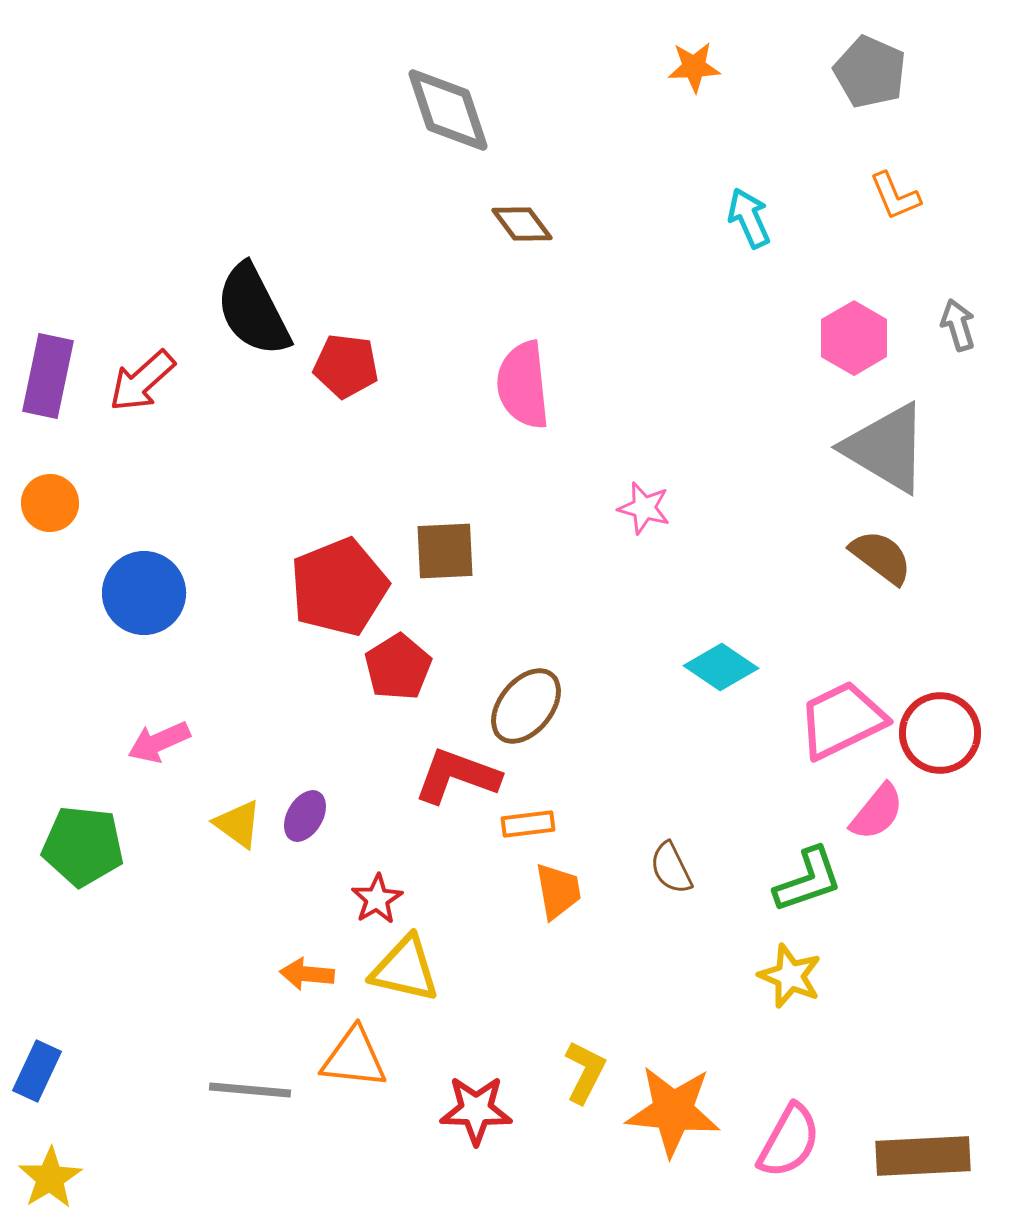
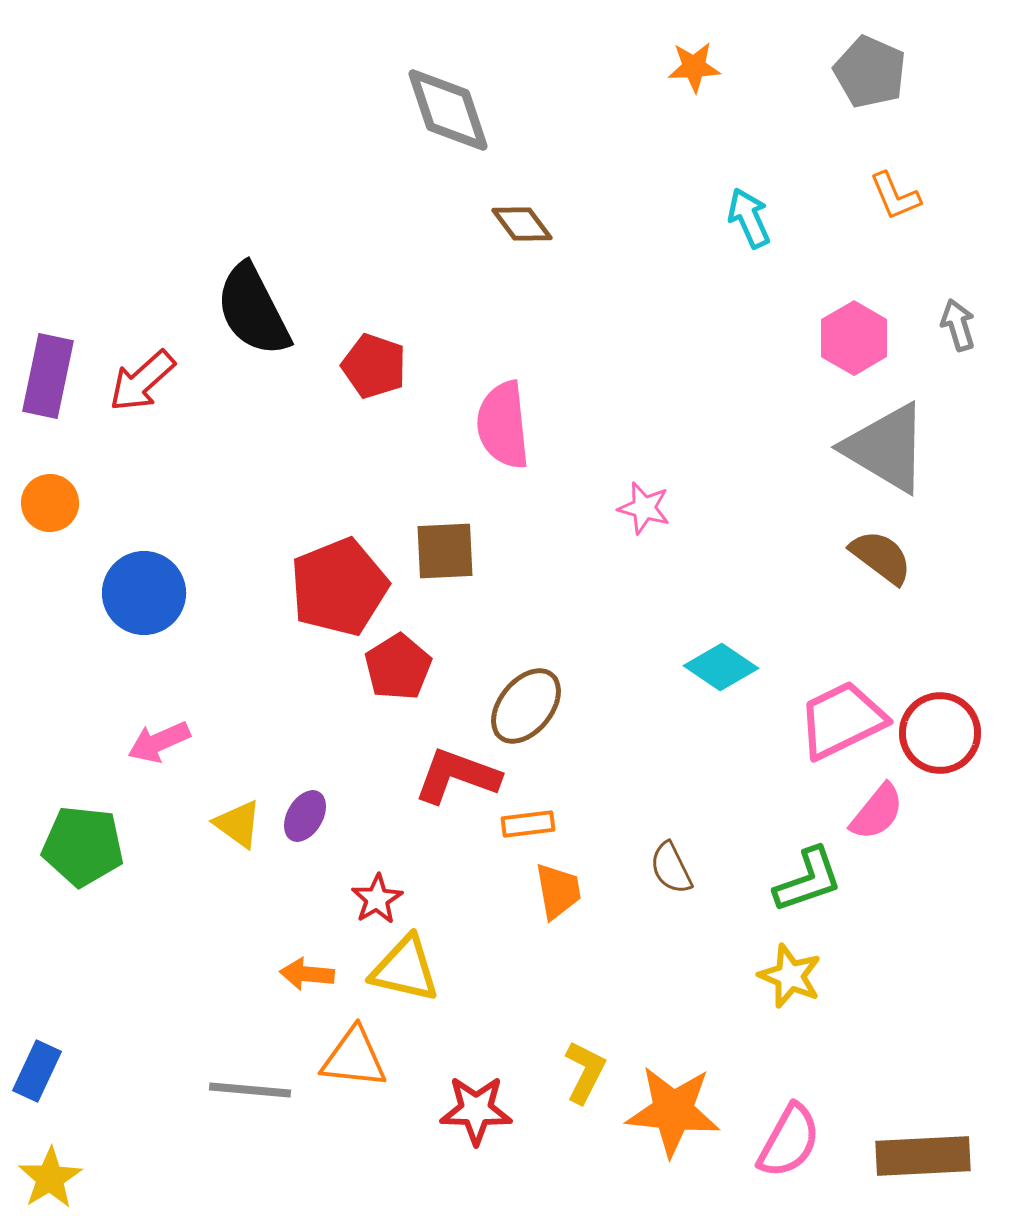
red pentagon at (346, 366): moved 28 px right; rotated 12 degrees clockwise
pink semicircle at (523, 385): moved 20 px left, 40 px down
